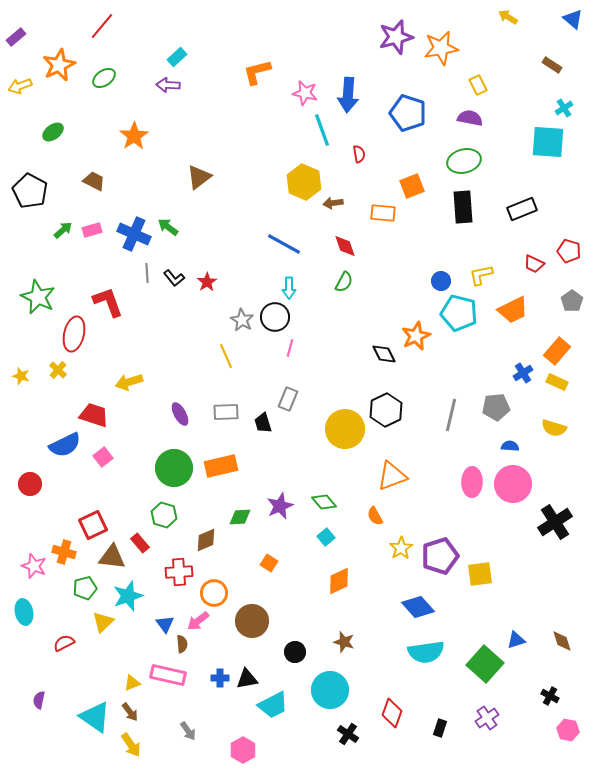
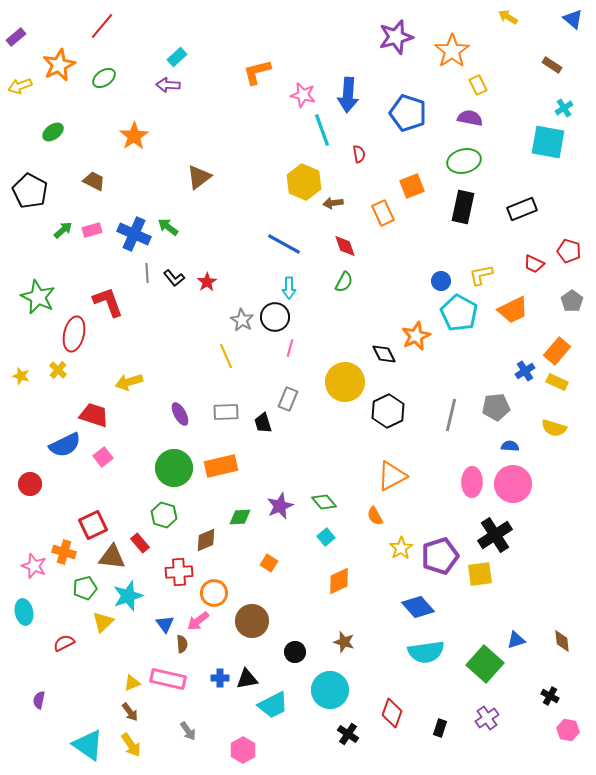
orange star at (441, 48): moved 11 px right, 3 px down; rotated 24 degrees counterclockwise
pink star at (305, 93): moved 2 px left, 2 px down
cyan square at (548, 142): rotated 6 degrees clockwise
black rectangle at (463, 207): rotated 16 degrees clockwise
orange rectangle at (383, 213): rotated 60 degrees clockwise
cyan pentagon at (459, 313): rotated 15 degrees clockwise
blue cross at (523, 373): moved 2 px right, 2 px up
black hexagon at (386, 410): moved 2 px right, 1 px down
yellow circle at (345, 429): moved 47 px up
orange triangle at (392, 476): rotated 8 degrees counterclockwise
black cross at (555, 522): moved 60 px left, 13 px down
brown diamond at (562, 641): rotated 10 degrees clockwise
pink rectangle at (168, 675): moved 4 px down
cyan triangle at (95, 717): moved 7 px left, 28 px down
